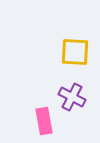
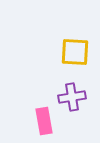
purple cross: rotated 36 degrees counterclockwise
